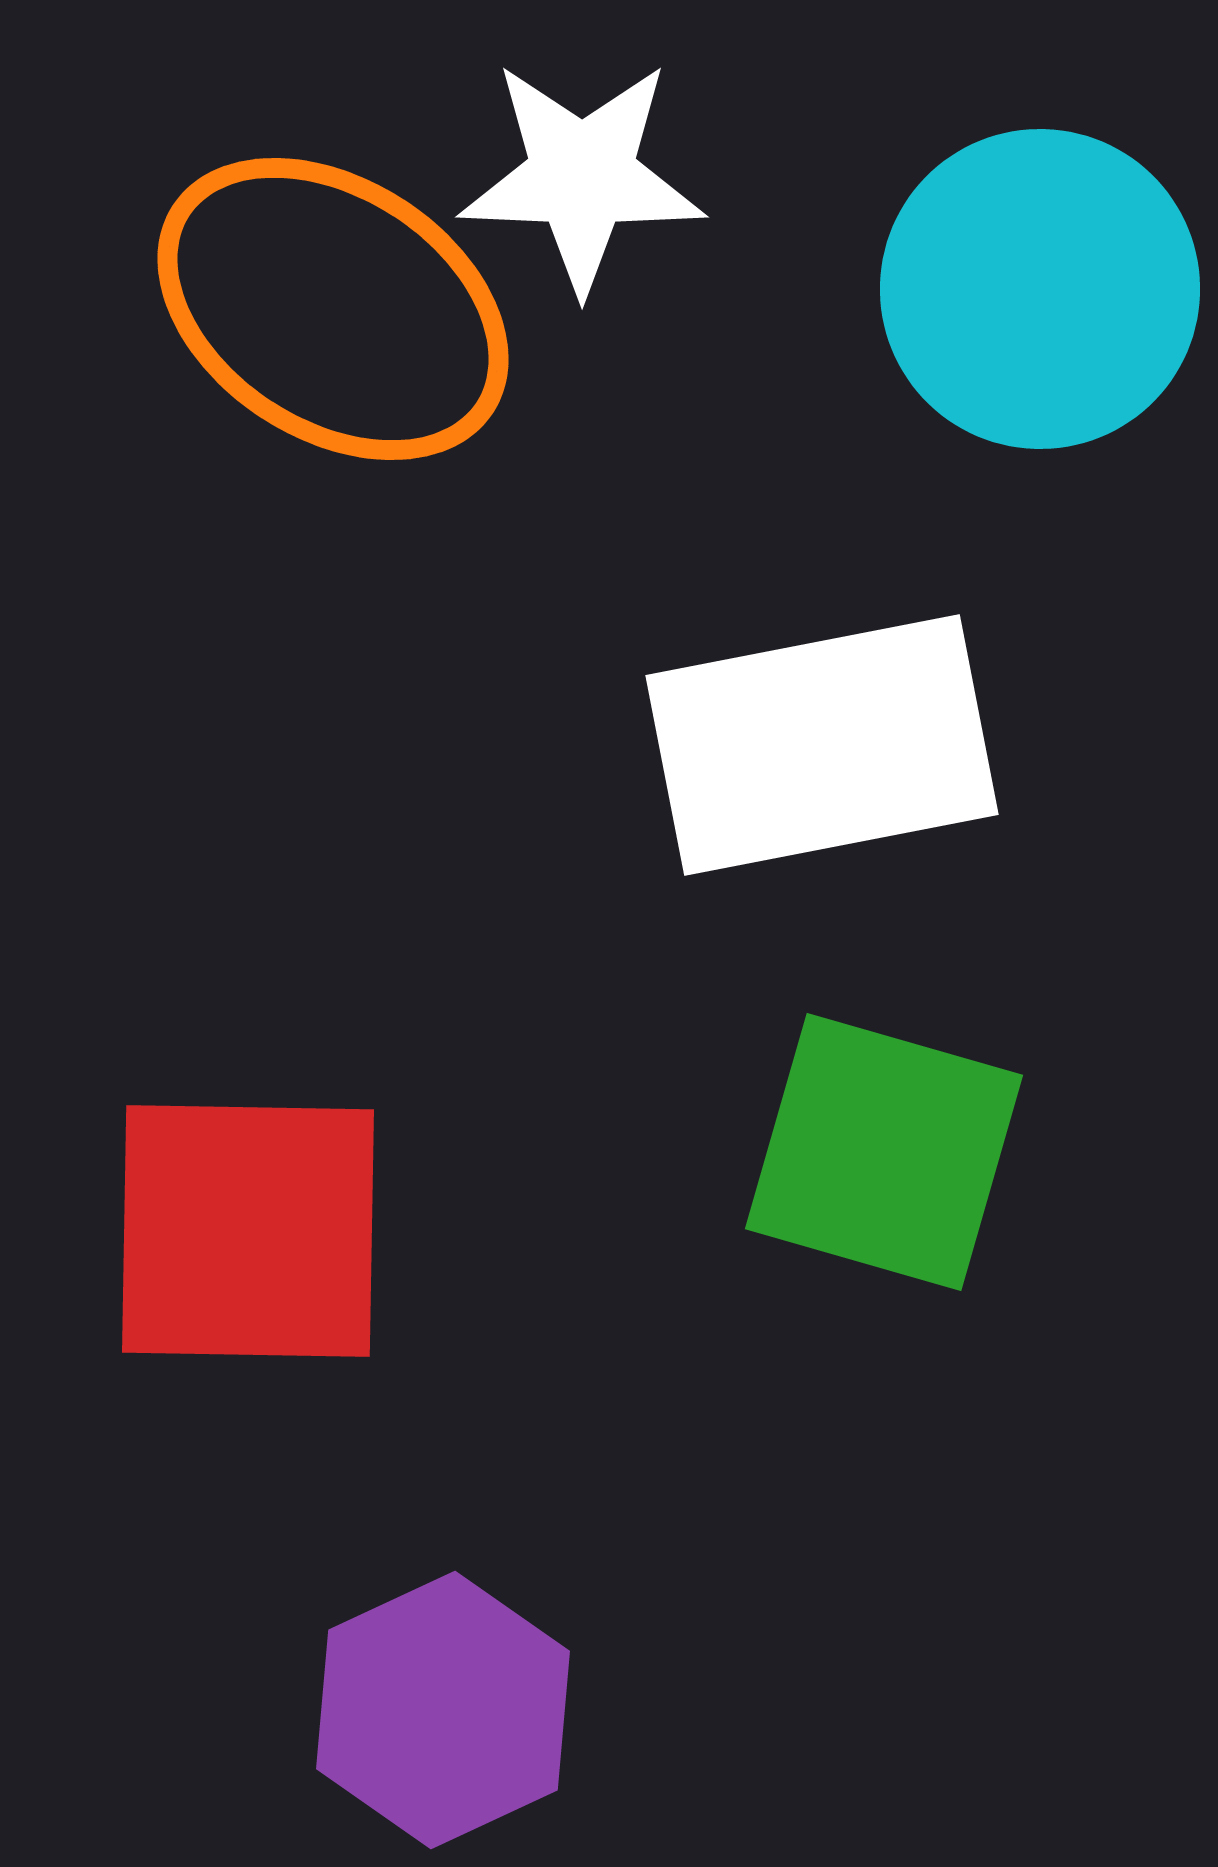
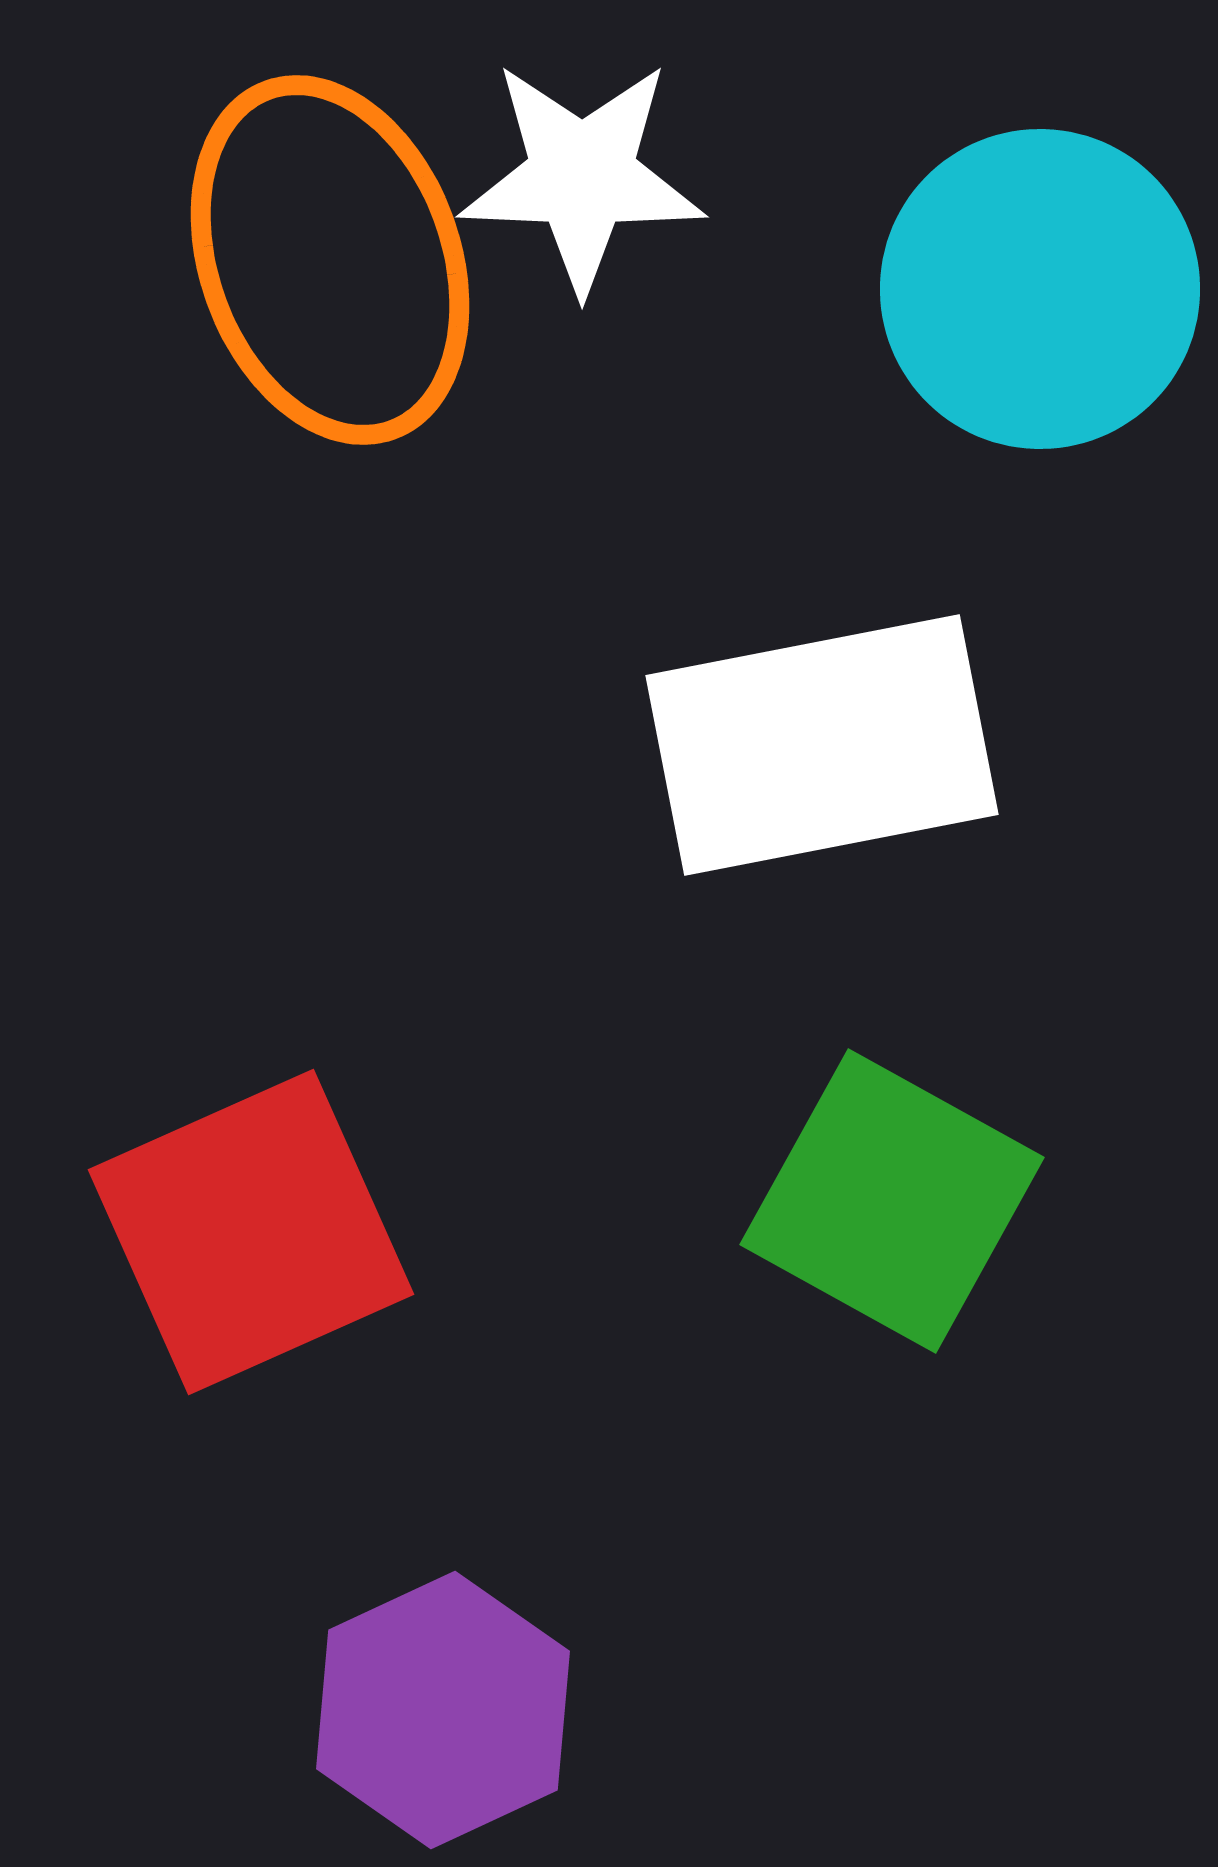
orange ellipse: moved 3 px left, 49 px up; rotated 37 degrees clockwise
green square: moved 8 px right, 49 px down; rotated 13 degrees clockwise
red square: moved 3 px right, 1 px down; rotated 25 degrees counterclockwise
